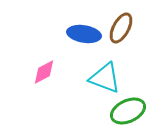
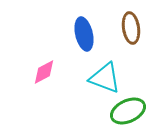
brown ellipse: moved 10 px right; rotated 36 degrees counterclockwise
blue ellipse: rotated 68 degrees clockwise
